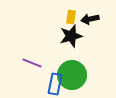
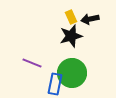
yellow rectangle: rotated 32 degrees counterclockwise
green circle: moved 2 px up
